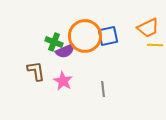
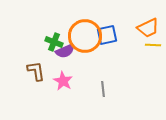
blue square: moved 1 px left, 1 px up
yellow line: moved 2 px left
